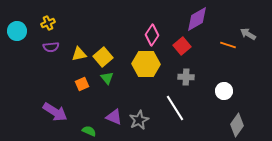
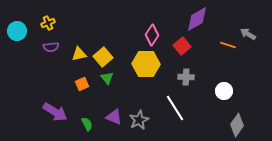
green semicircle: moved 2 px left, 7 px up; rotated 40 degrees clockwise
